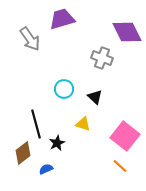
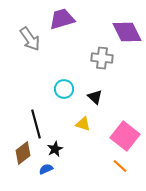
gray cross: rotated 15 degrees counterclockwise
black star: moved 2 px left, 6 px down
